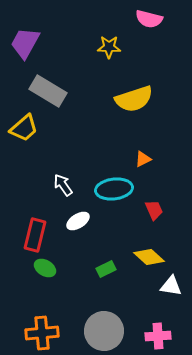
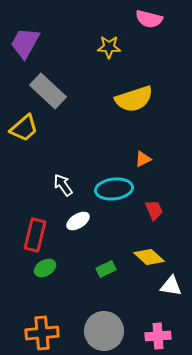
gray rectangle: rotated 12 degrees clockwise
green ellipse: rotated 60 degrees counterclockwise
